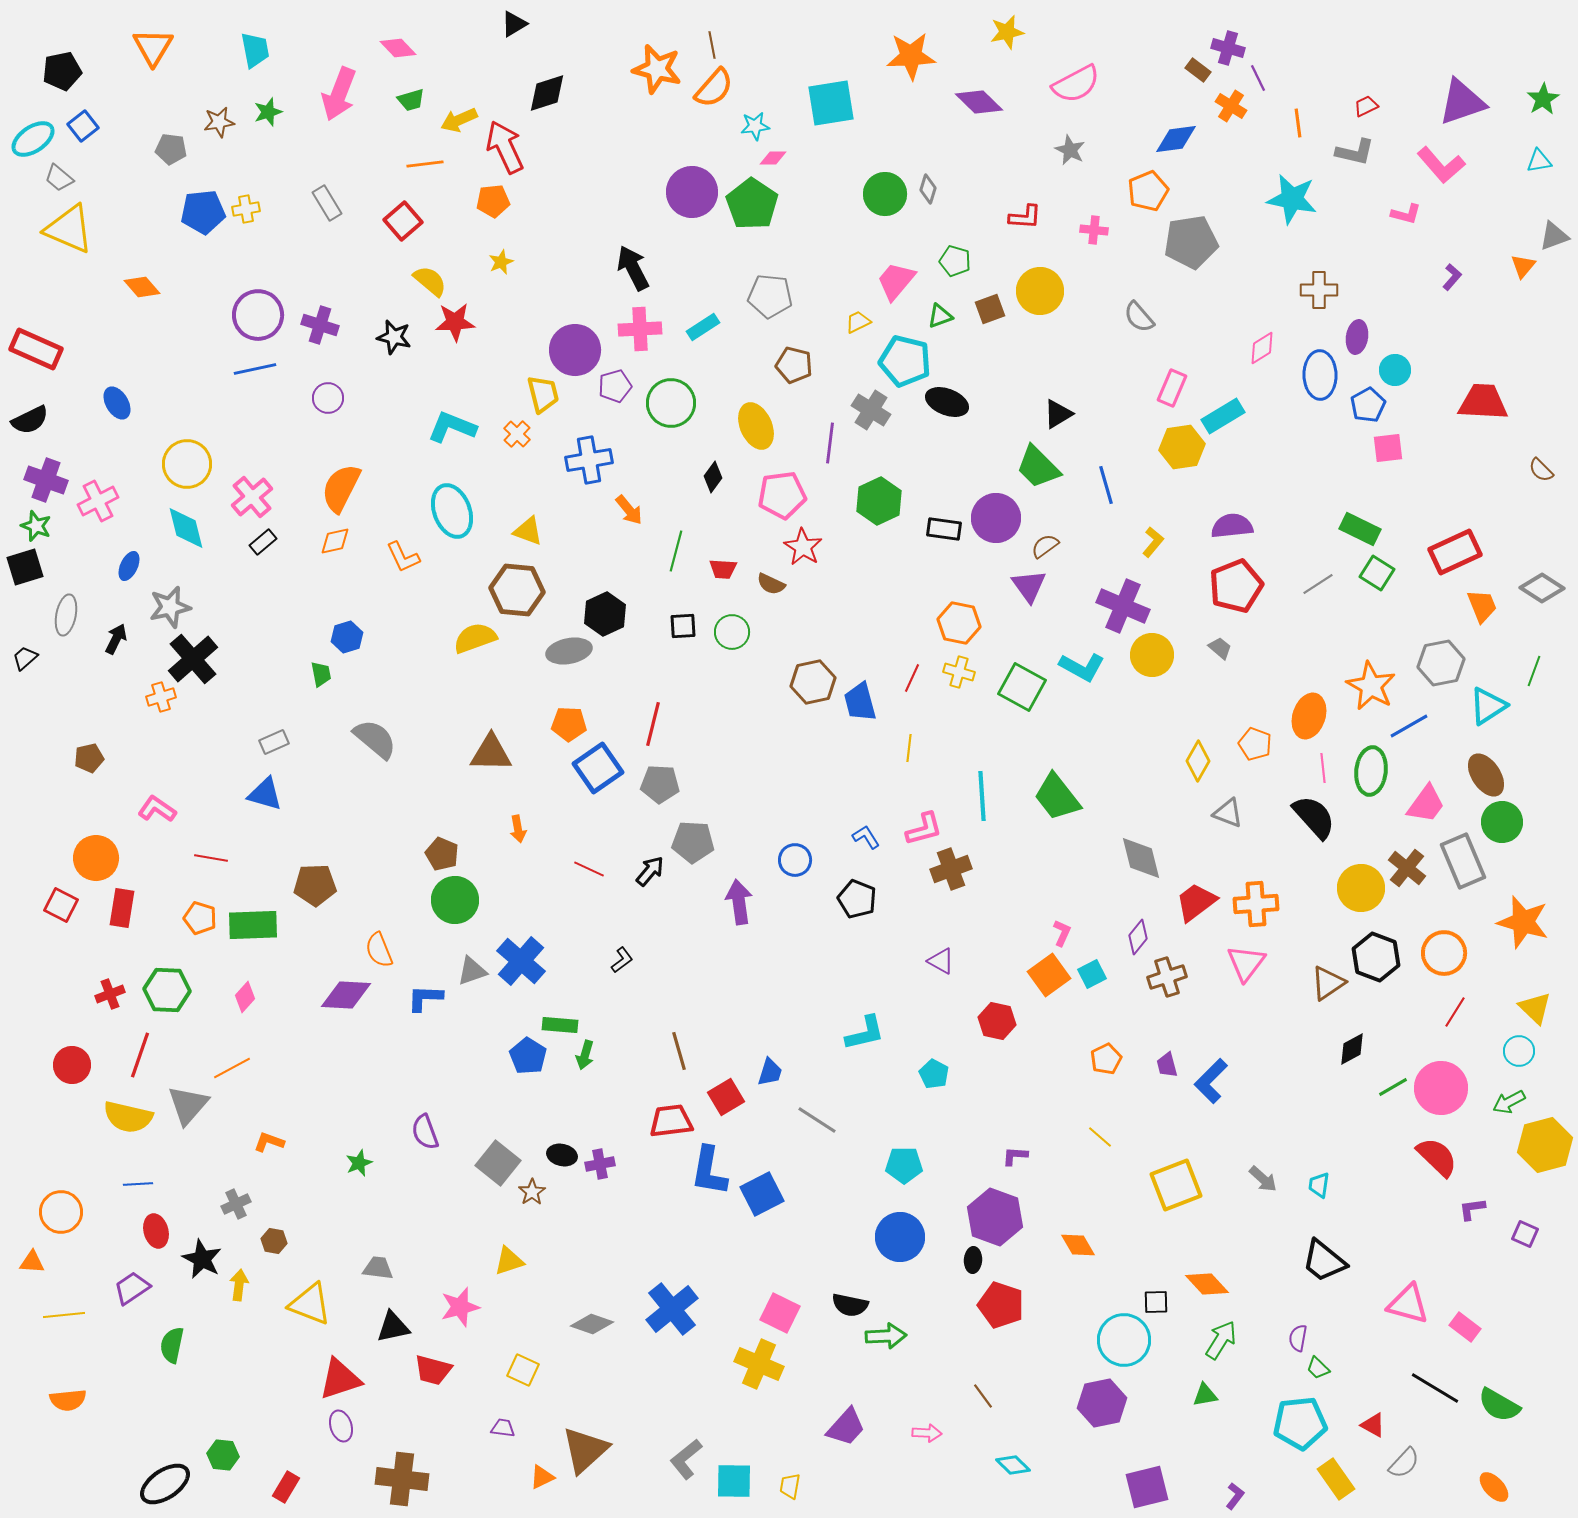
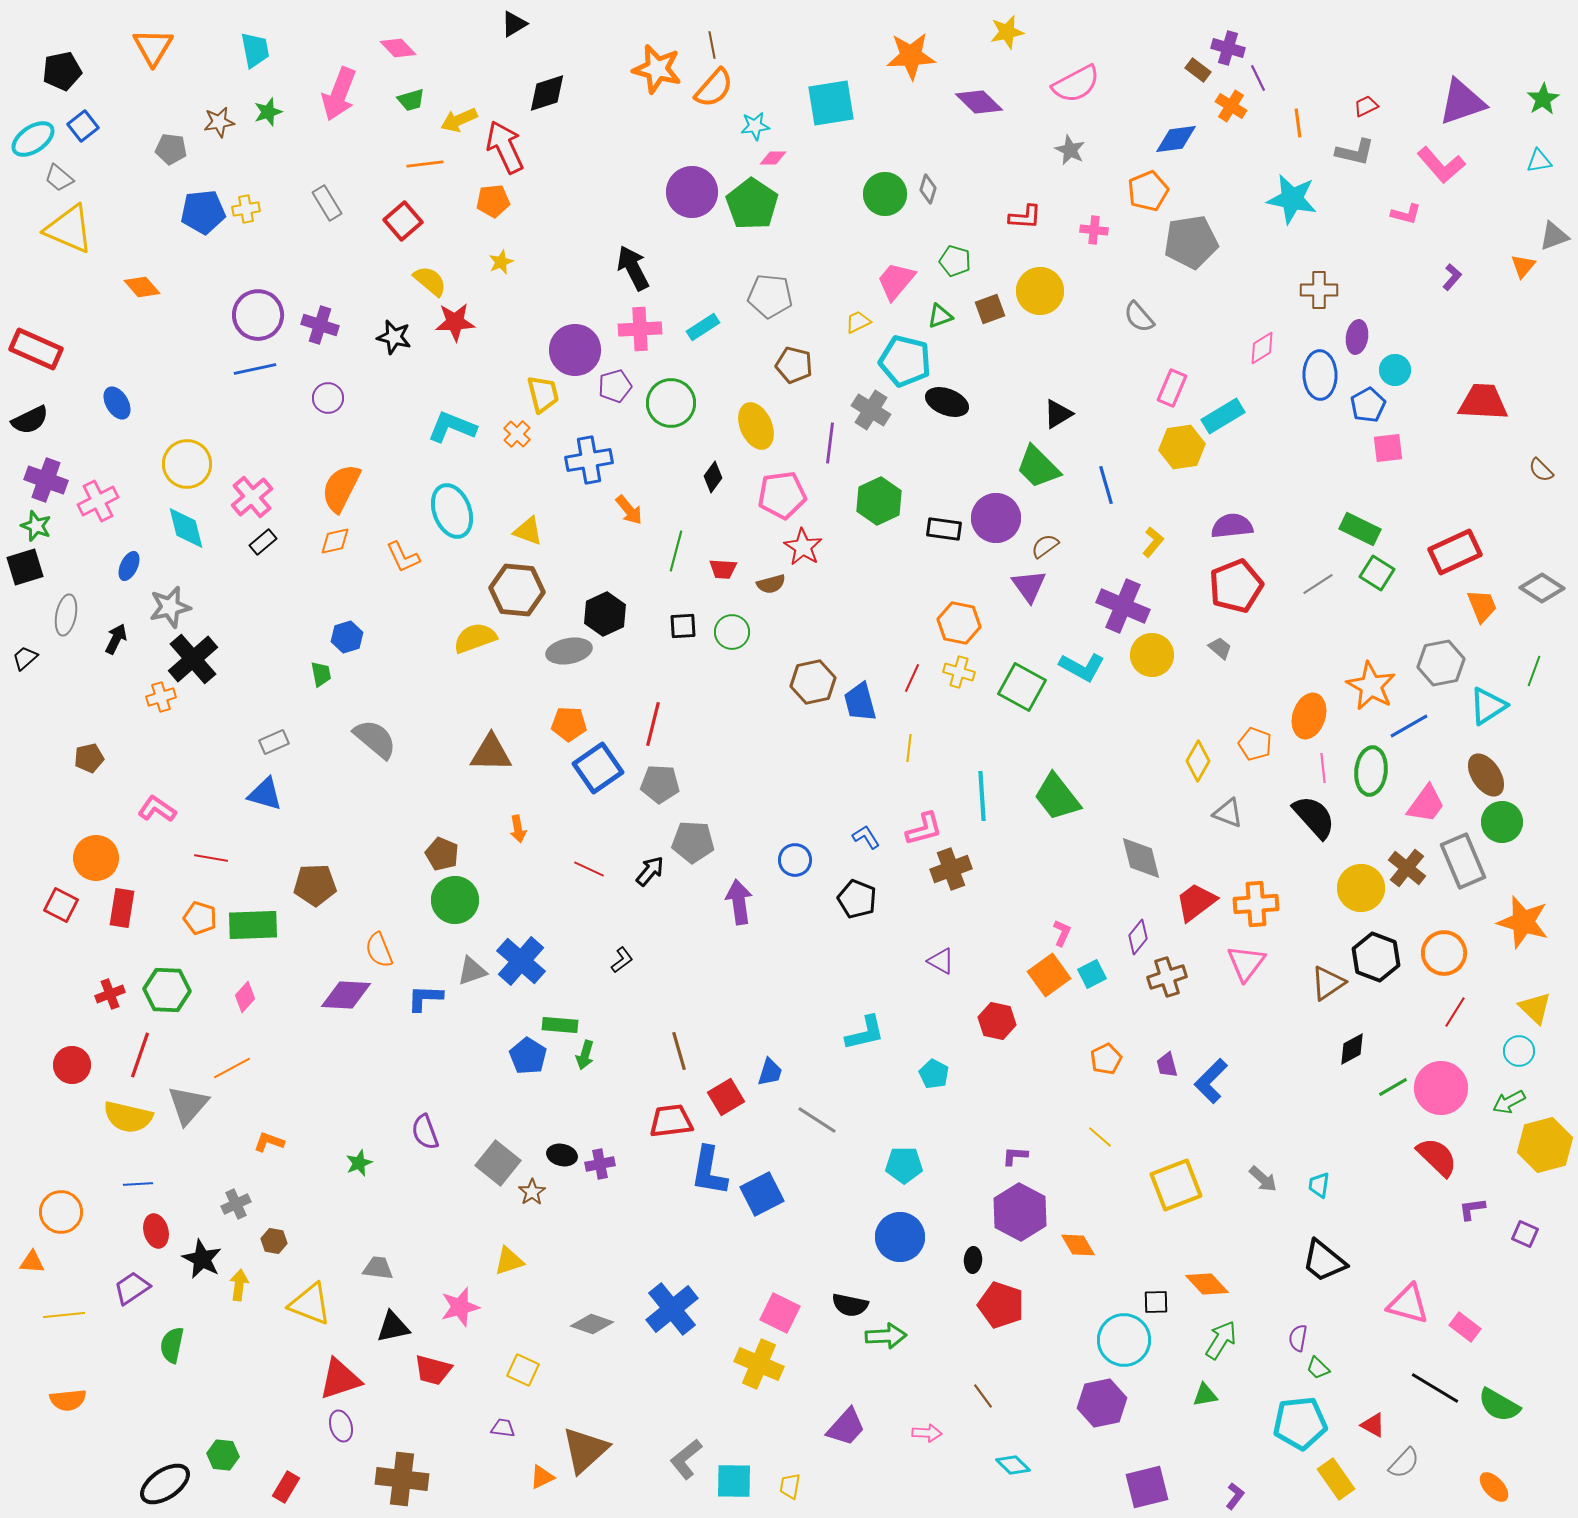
brown semicircle at (771, 584): rotated 40 degrees counterclockwise
purple hexagon at (995, 1217): moved 25 px right, 5 px up; rotated 8 degrees clockwise
